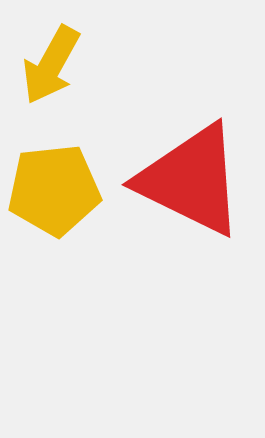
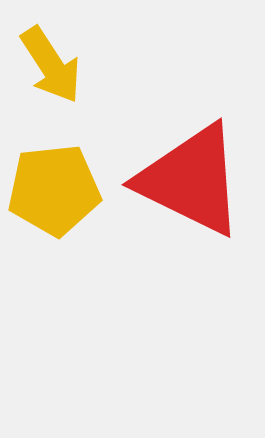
yellow arrow: rotated 62 degrees counterclockwise
